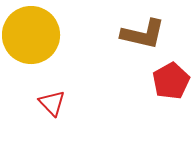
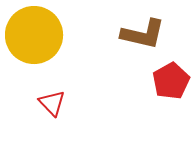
yellow circle: moved 3 px right
